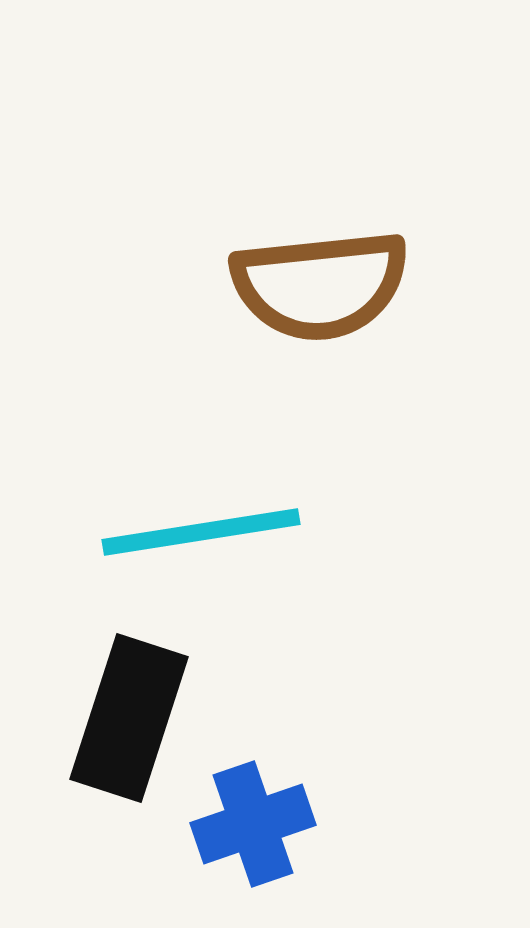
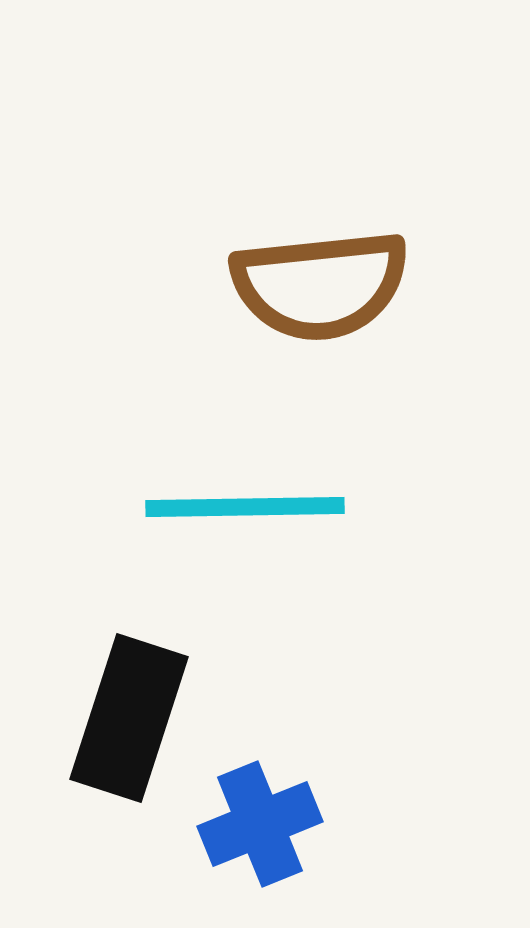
cyan line: moved 44 px right, 25 px up; rotated 8 degrees clockwise
blue cross: moved 7 px right; rotated 3 degrees counterclockwise
